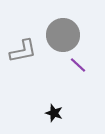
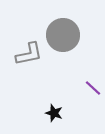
gray L-shape: moved 6 px right, 3 px down
purple line: moved 15 px right, 23 px down
